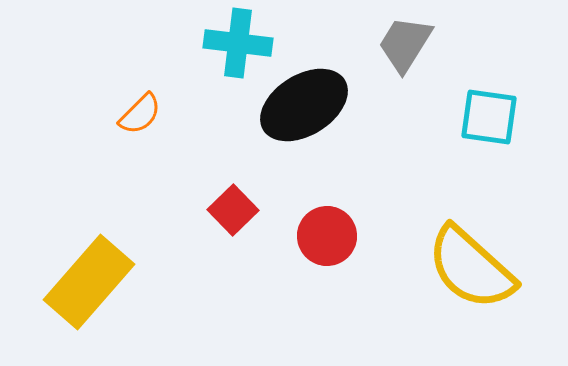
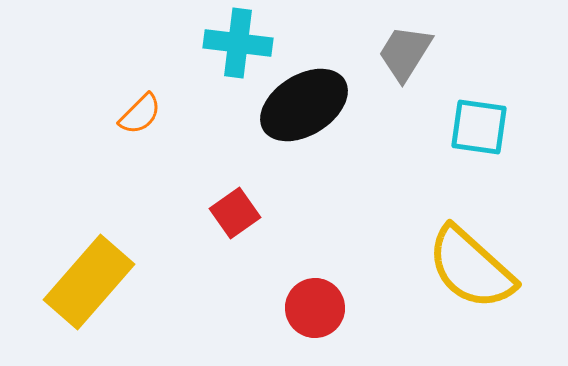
gray trapezoid: moved 9 px down
cyan square: moved 10 px left, 10 px down
red square: moved 2 px right, 3 px down; rotated 9 degrees clockwise
red circle: moved 12 px left, 72 px down
